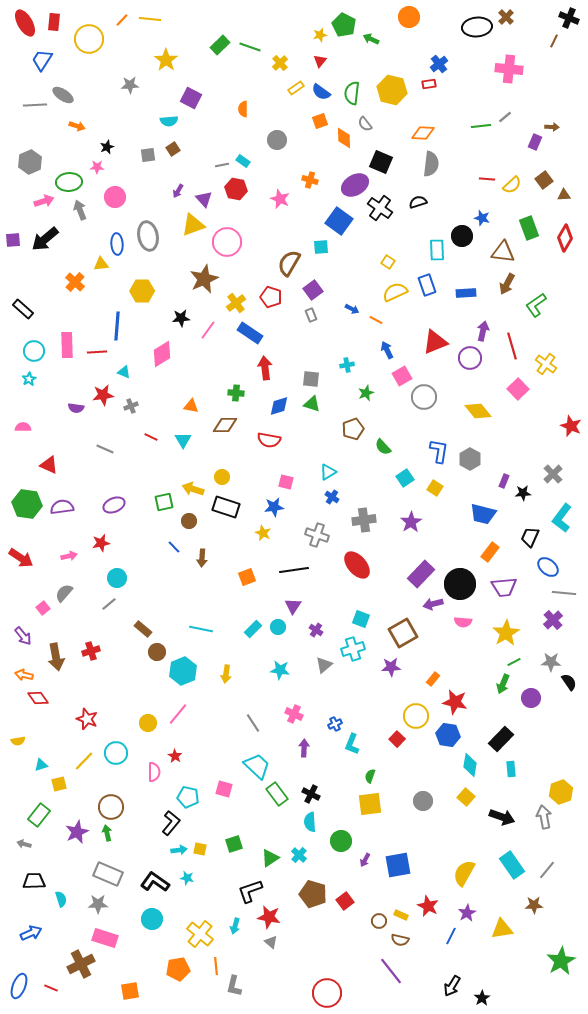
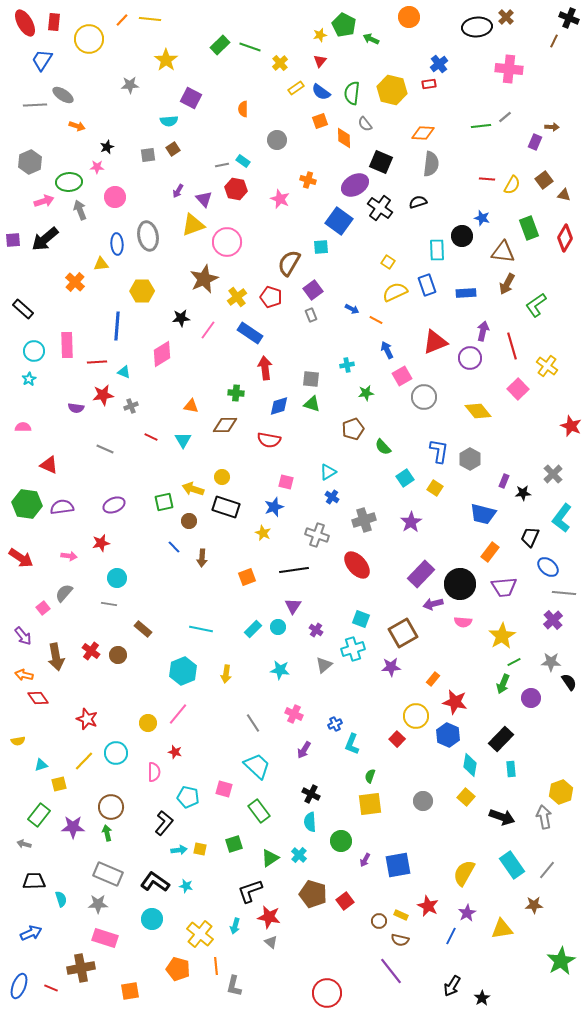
orange cross at (310, 180): moved 2 px left
yellow semicircle at (512, 185): rotated 18 degrees counterclockwise
brown triangle at (564, 195): rotated 16 degrees clockwise
yellow cross at (236, 303): moved 1 px right, 6 px up
red line at (97, 352): moved 10 px down
yellow cross at (546, 364): moved 1 px right, 2 px down
green star at (366, 393): rotated 14 degrees clockwise
blue star at (274, 507): rotated 12 degrees counterclockwise
gray cross at (364, 520): rotated 10 degrees counterclockwise
pink arrow at (69, 556): rotated 21 degrees clockwise
gray line at (109, 604): rotated 49 degrees clockwise
yellow star at (506, 633): moved 4 px left, 3 px down
red cross at (91, 651): rotated 36 degrees counterclockwise
brown circle at (157, 652): moved 39 px left, 3 px down
blue hexagon at (448, 735): rotated 15 degrees clockwise
purple arrow at (304, 748): moved 2 px down; rotated 150 degrees counterclockwise
red star at (175, 756): moved 4 px up; rotated 16 degrees counterclockwise
green rectangle at (277, 794): moved 18 px left, 17 px down
black L-shape at (171, 823): moved 7 px left
purple star at (77, 832): moved 4 px left, 5 px up; rotated 25 degrees clockwise
cyan star at (187, 878): moved 1 px left, 8 px down
brown cross at (81, 964): moved 4 px down; rotated 16 degrees clockwise
orange pentagon at (178, 969): rotated 25 degrees clockwise
